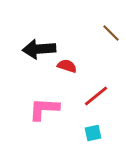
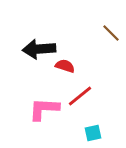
red semicircle: moved 2 px left
red line: moved 16 px left
